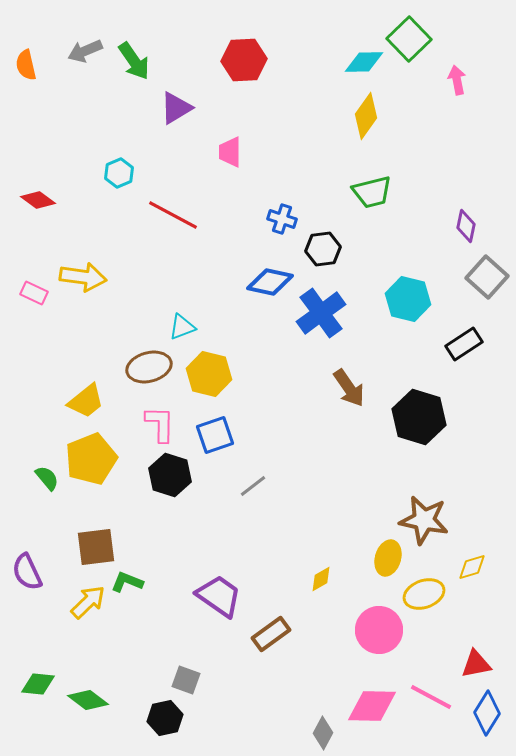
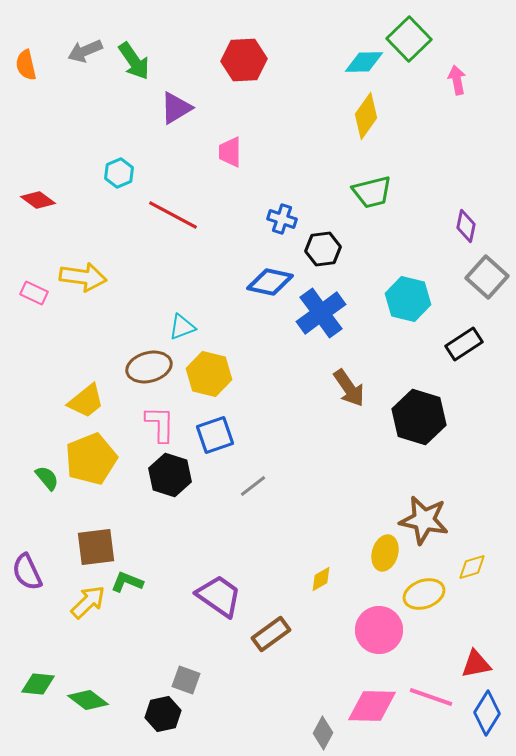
yellow ellipse at (388, 558): moved 3 px left, 5 px up
pink line at (431, 697): rotated 9 degrees counterclockwise
black hexagon at (165, 718): moved 2 px left, 4 px up
